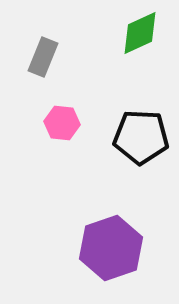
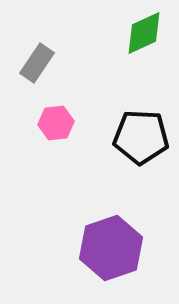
green diamond: moved 4 px right
gray rectangle: moved 6 px left, 6 px down; rotated 12 degrees clockwise
pink hexagon: moved 6 px left; rotated 12 degrees counterclockwise
